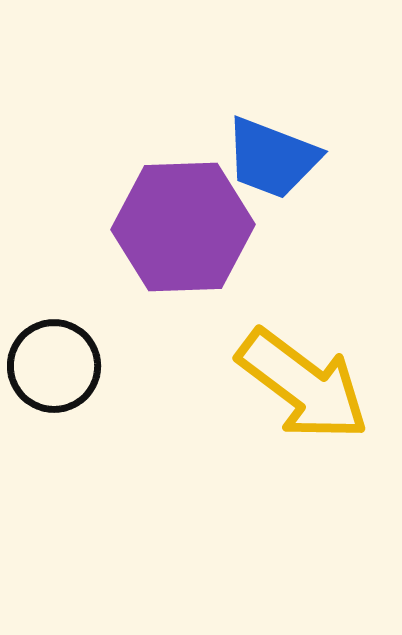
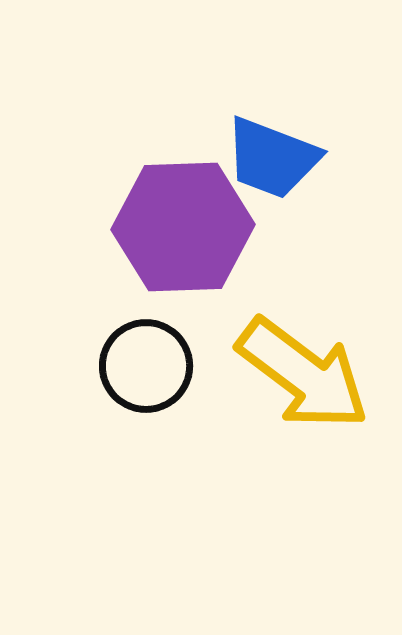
black circle: moved 92 px right
yellow arrow: moved 11 px up
